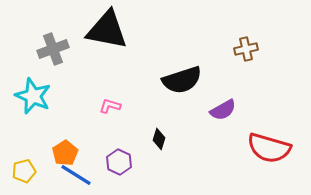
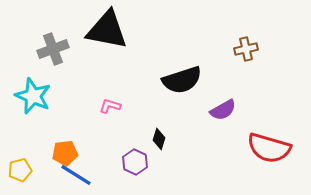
orange pentagon: rotated 25 degrees clockwise
purple hexagon: moved 16 px right
yellow pentagon: moved 4 px left, 1 px up
